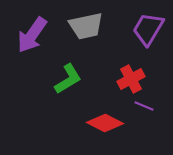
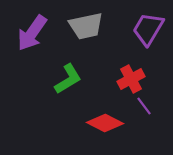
purple arrow: moved 2 px up
purple line: rotated 30 degrees clockwise
